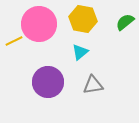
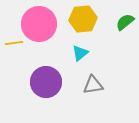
yellow hexagon: rotated 16 degrees counterclockwise
yellow line: moved 2 px down; rotated 18 degrees clockwise
cyan triangle: moved 1 px down
purple circle: moved 2 px left
